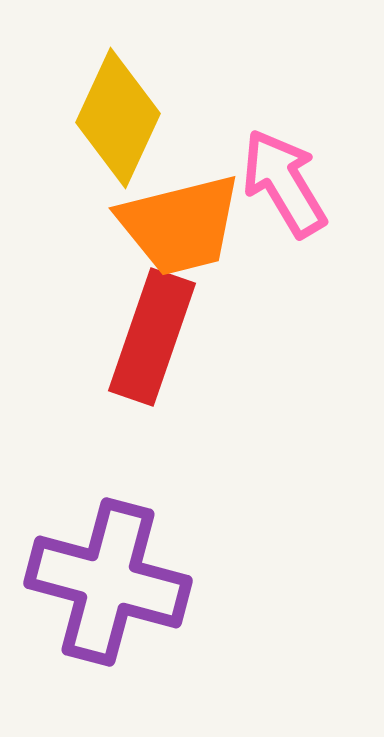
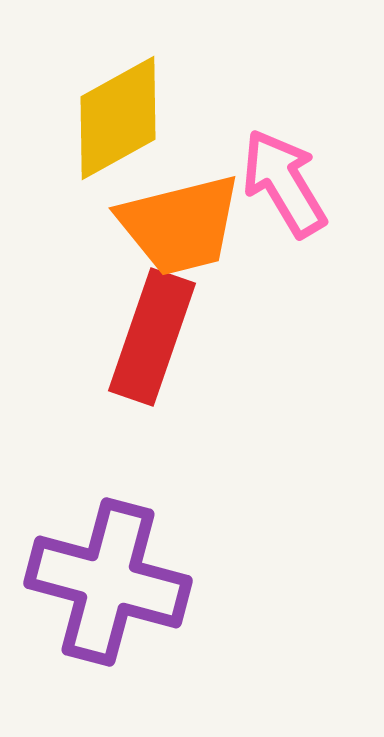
yellow diamond: rotated 36 degrees clockwise
